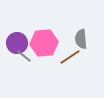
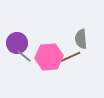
pink hexagon: moved 5 px right, 14 px down
brown line: rotated 10 degrees clockwise
